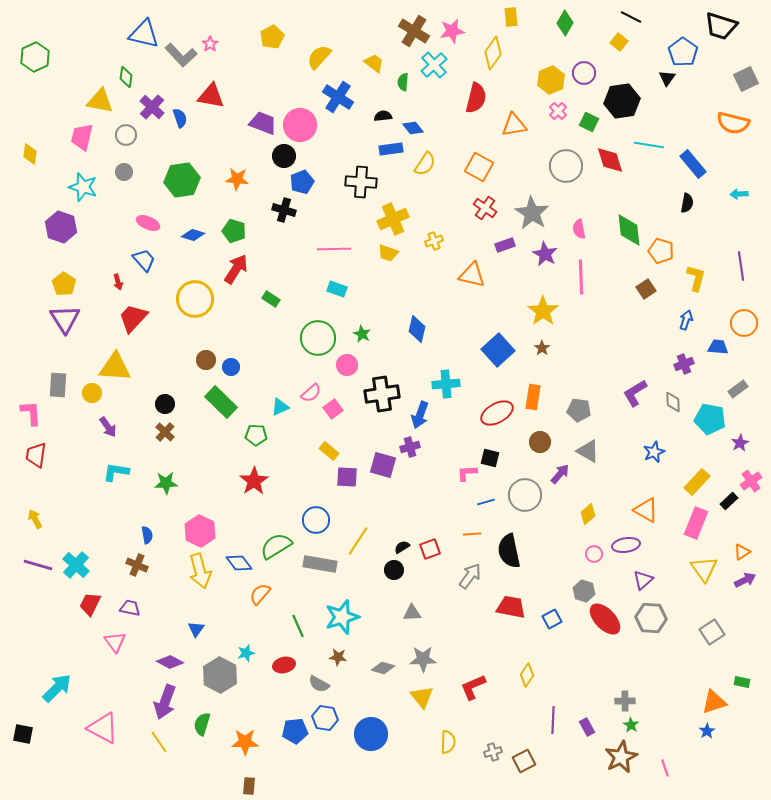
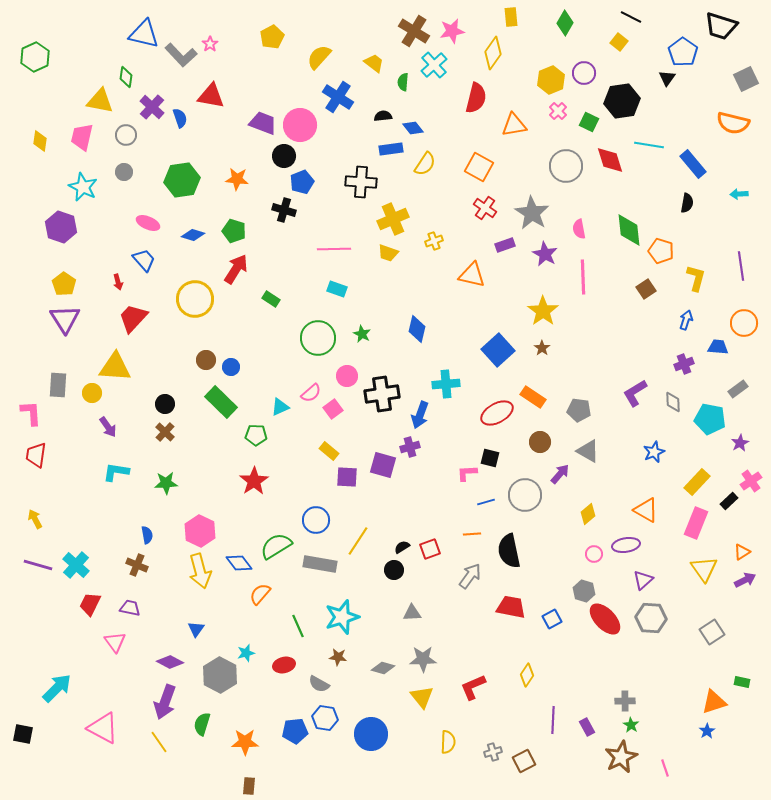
yellow diamond at (30, 154): moved 10 px right, 13 px up
cyan star at (83, 187): rotated 8 degrees clockwise
pink line at (581, 277): moved 2 px right
pink circle at (347, 365): moved 11 px down
orange rectangle at (533, 397): rotated 65 degrees counterclockwise
